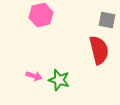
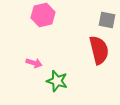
pink hexagon: moved 2 px right
pink arrow: moved 13 px up
green star: moved 2 px left, 1 px down
